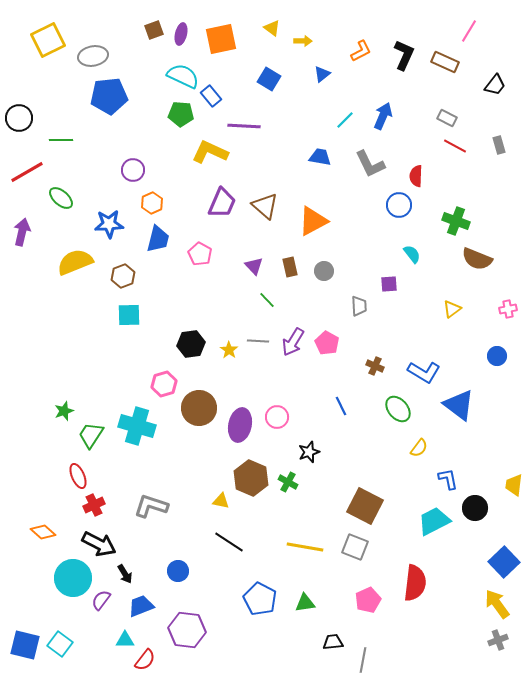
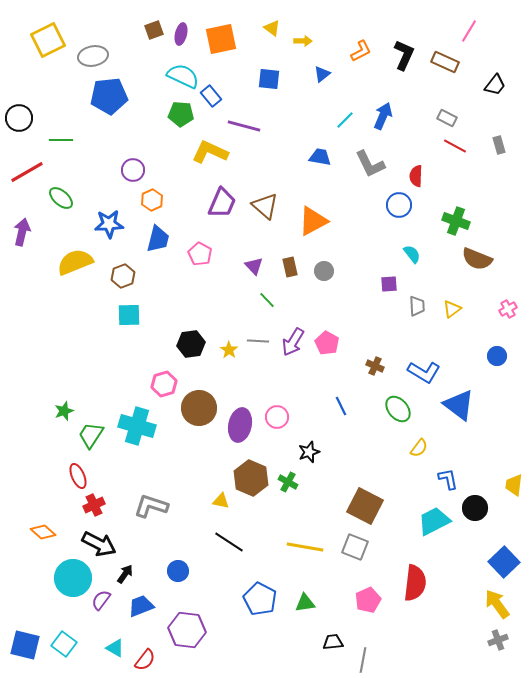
blue square at (269, 79): rotated 25 degrees counterclockwise
purple line at (244, 126): rotated 12 degrees clockwise
orange hexagon at (152, 203): moved 3 px up
gray trapezoid at (359, 306): moved 58 px right
pink cross at (508, 309): rotated 18 degrees counterclockwise
black arrow at (125, 574): rotated 114 degrees counterclockwise
cyan triangle at (125, 640): moved 10 px left, 8 px down; rotated 30 degrees clockwise
cyan square at (60, 644): moved 4 px right
